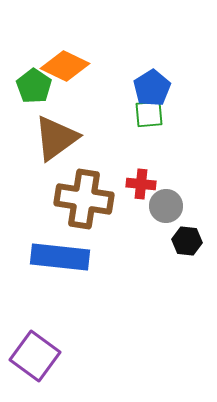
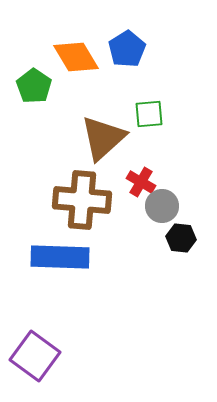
orange diamond: moved 11 px right, 9 px up; rotated 33 degrees clockwise
blue pentagon: moved 25 px left, 39 px up
brown triangle: moved 47 px right; rotated 6 degrees counterclockwise
red cross: moved 2 px up; rotated 24 degrees clockwise
brown cross: moved 2 px left, 1 px down; rotated 4 degrees counterclockwise
gray circle: moved 4 px left
black hexagon: moved 6 px left, 3 px up
blue rectangle: rotated 4 degrees counterclockwise
